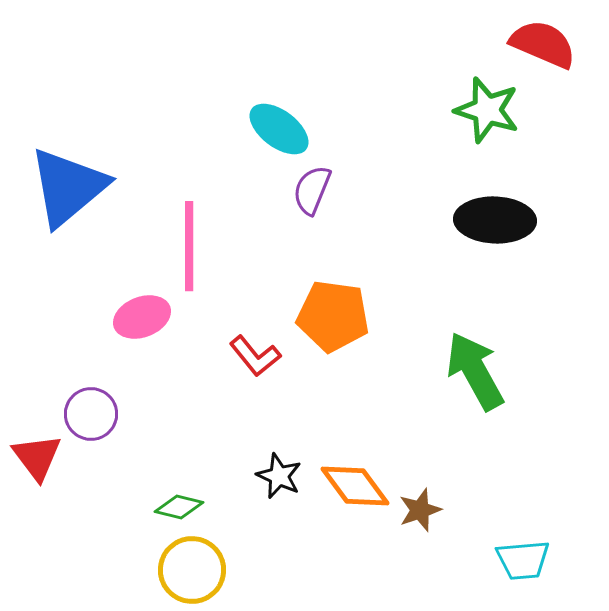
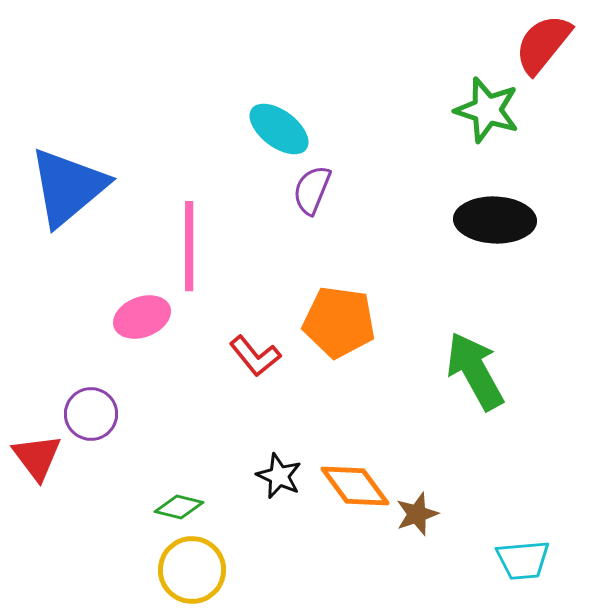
red semicircle: rotated 74 degrees counterclockwise
orange pentagon: moved 6 px right, 6 px down
brown star: moved 3 px left, 4 px down
